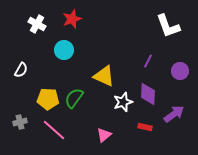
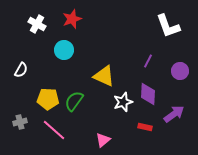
green semicircle: moved 3 px down
pink triangle: moved 1 px left, 5 px down
